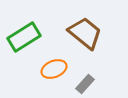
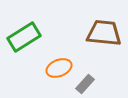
brown trapezoid: moved 19 px right; rotated 33 degrees counterclockwise
orange ellipse: moved 5 px right, 1 px up
